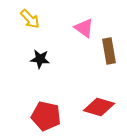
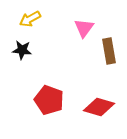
yellow arrow: rotated 105 degrees clockwise
pink triangle: rotated 30 degrees clockwise
black star: moved 18 px left, 9 px up
red pentagon: moved 3 px right, 16 px up; rotated 8 degrees clockwise
